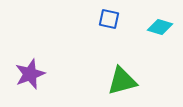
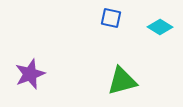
blue square: moved 2 px right, 1 px up
cyan diamond: rotated 15 degrees clockwise
